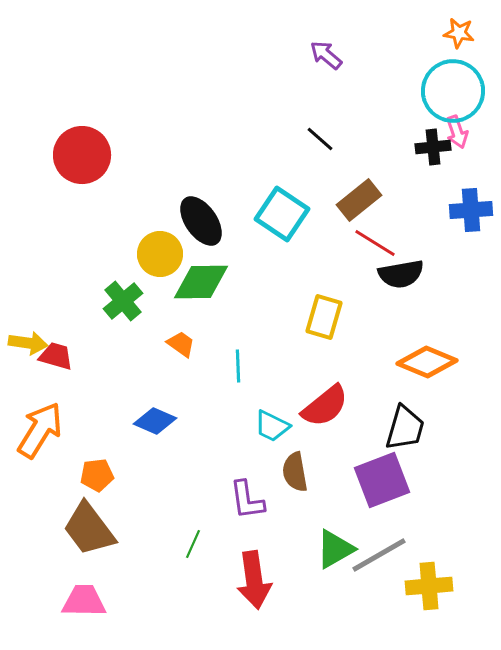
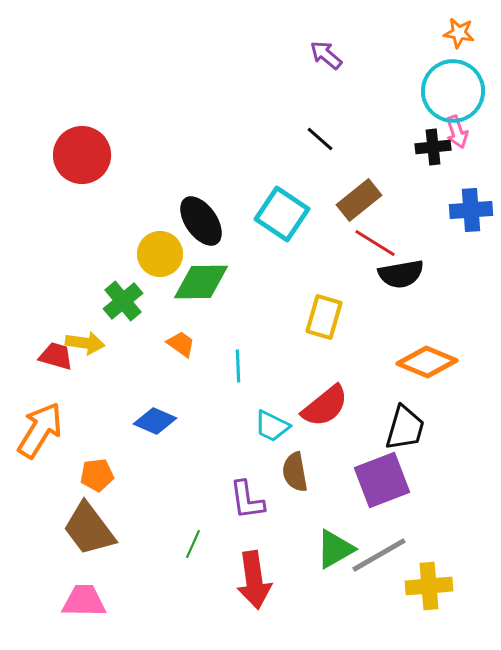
yellow arrow: moved 57 px right
